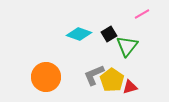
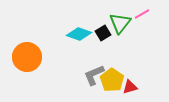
black square: moved 6 px left, 1 px up
green triangle: moved 7 px left, 23 px up
orange circle: moved 19 px left, 20 px up
